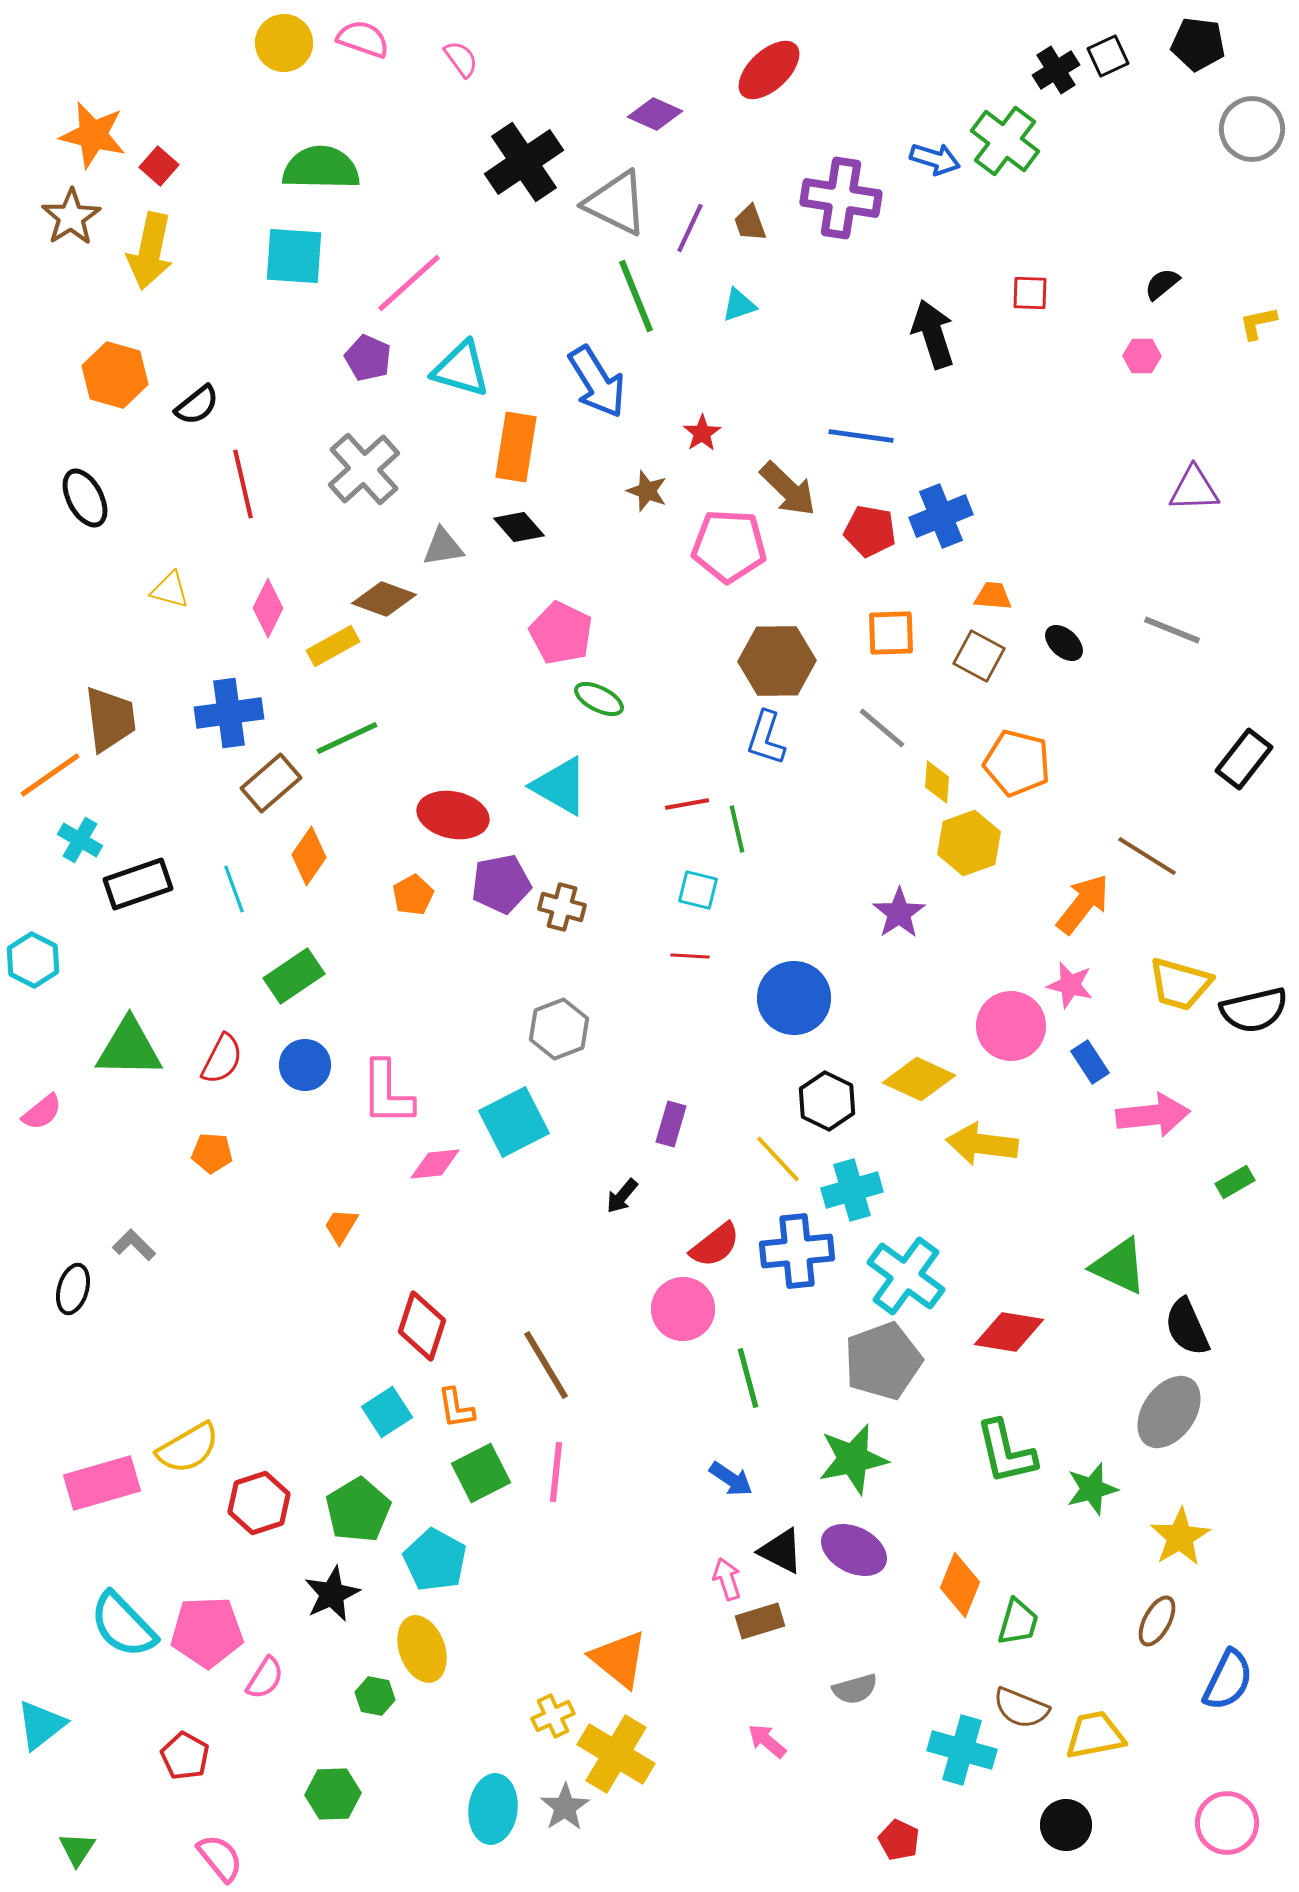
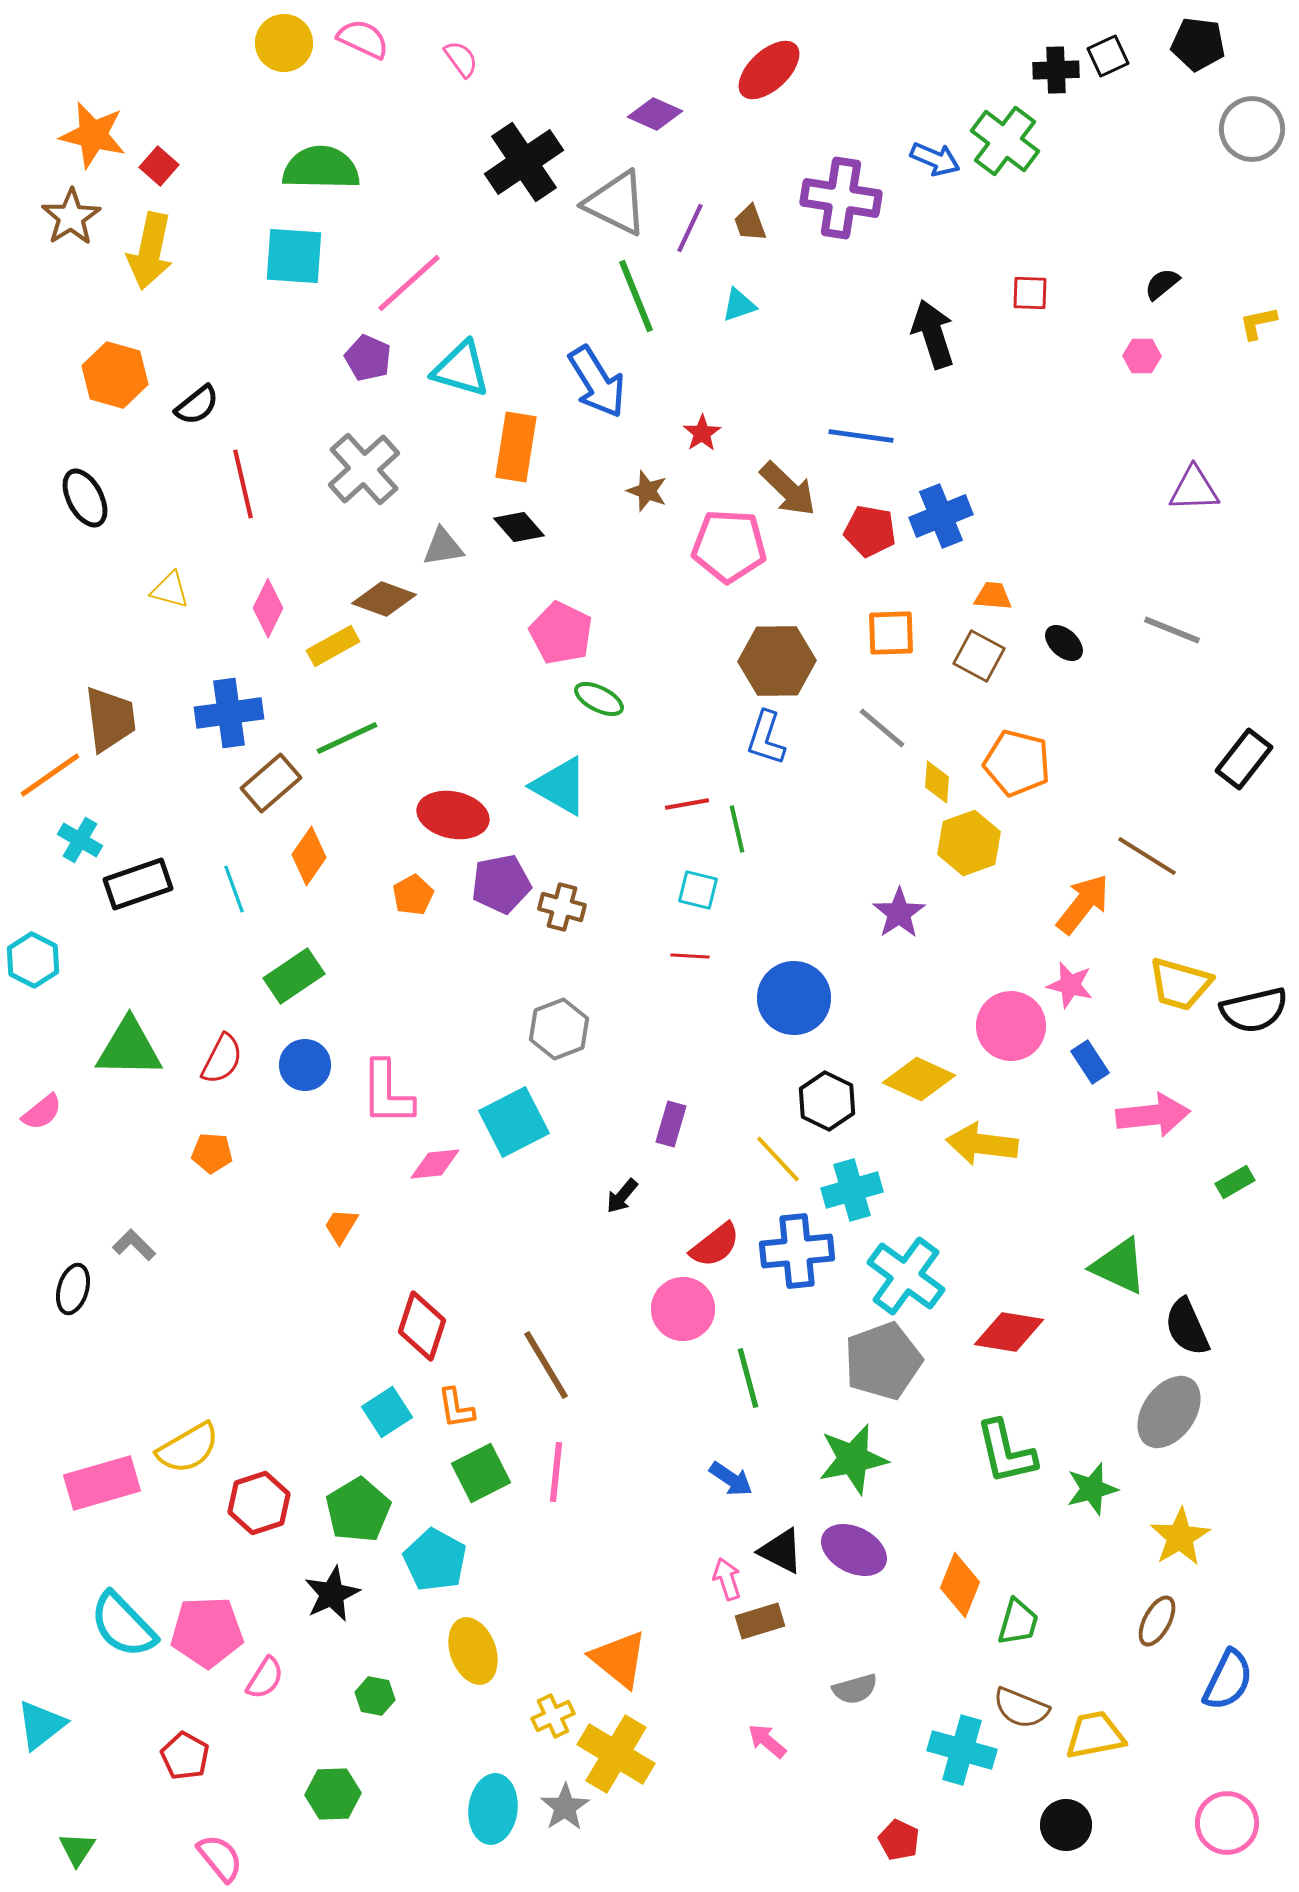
pink semicircle at (363, 39): rotated 6 degrees clockwise
black cross at (1056, 70): rotated 30 degrees clockwise
blue arrow at (935, 159): rotated 6 degrees clockwise
yellow ellipse at (422, 1649): moved 51 px right, 2 px down
